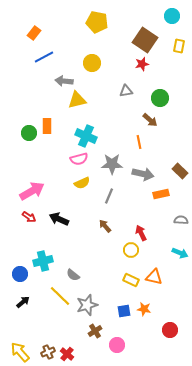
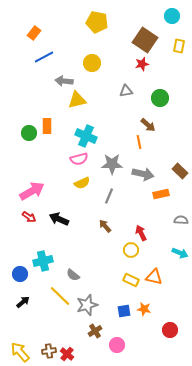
brown arrow at (150, 120): moved 2 px left, 5 px down
brown cross at (48, 352): moved 1 px right, 1 px up; rotated 16 degrees clockwise
